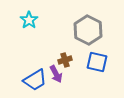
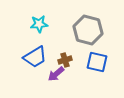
cyan star: moved 10 px right, 4 px down; rotated 30 degrees clockwise
gray hexagon: rotated 12 degrees counterclockwise
purple arrow: rotated 78 degrees clockwise
blue trapezoid: moved 23 px up
